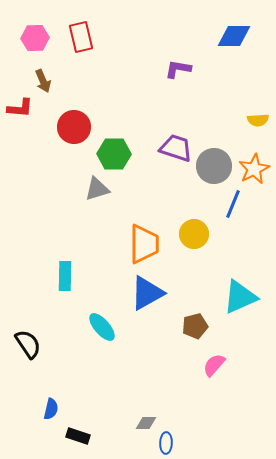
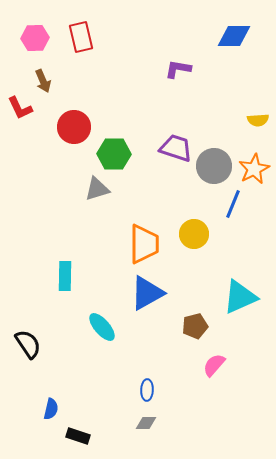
red L-shape: rotated 60 degrees clockwise
blue ellipse: moved 19 px left, 53 px up
